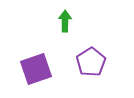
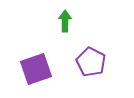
purple pentagon: rotated 12 degrees counterclockwise
